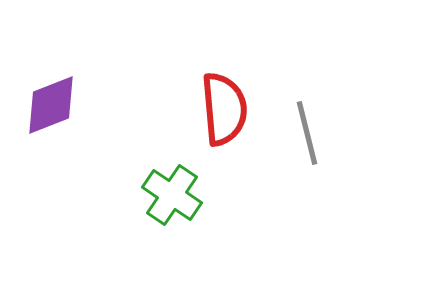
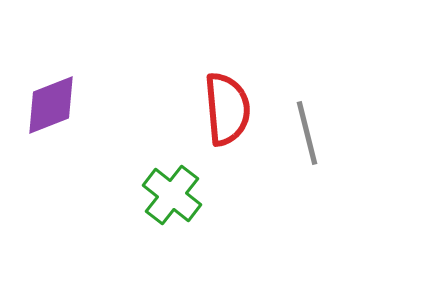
red semicircle: moved 3 px right
green cross: rotated 4 degrees clockwise
